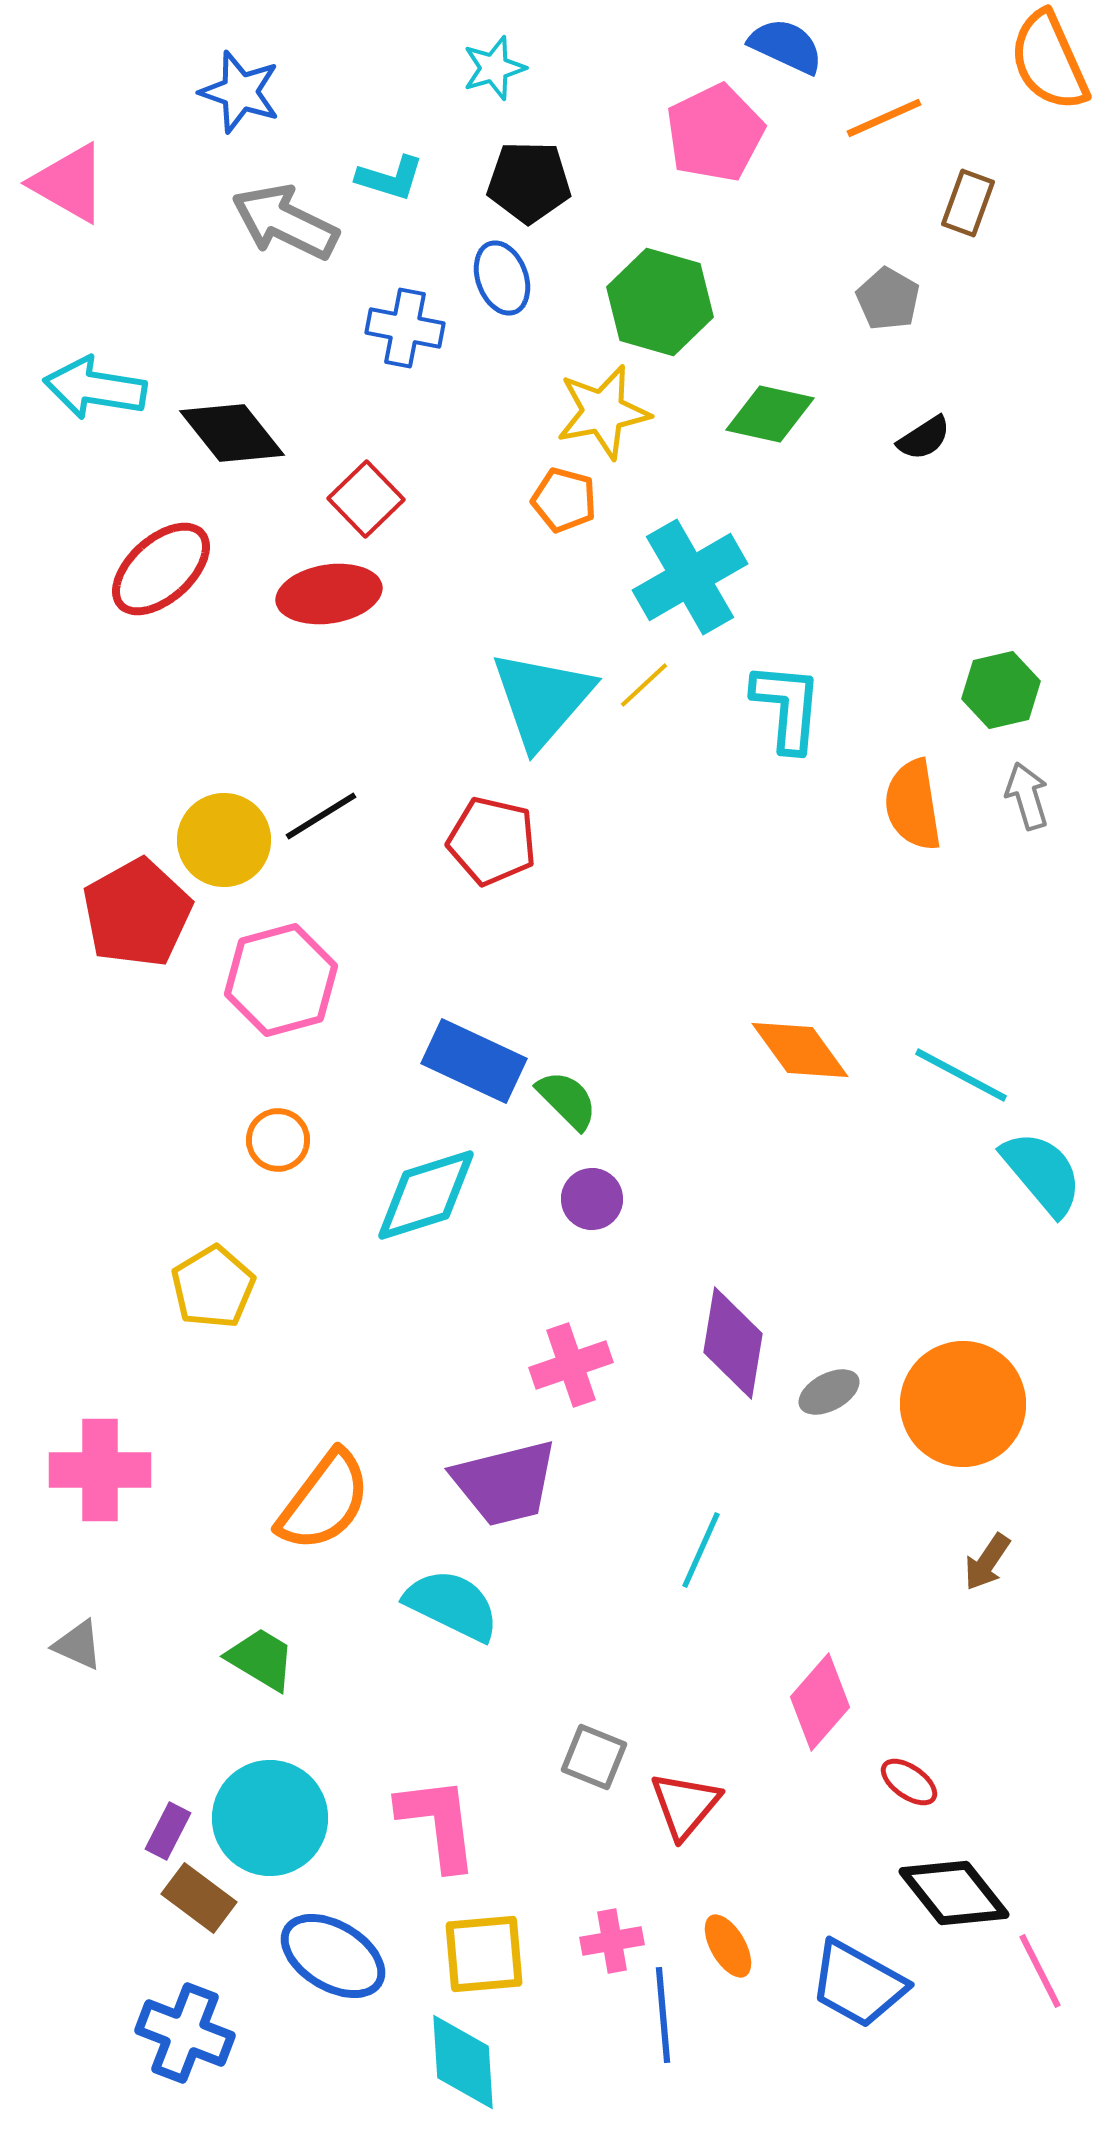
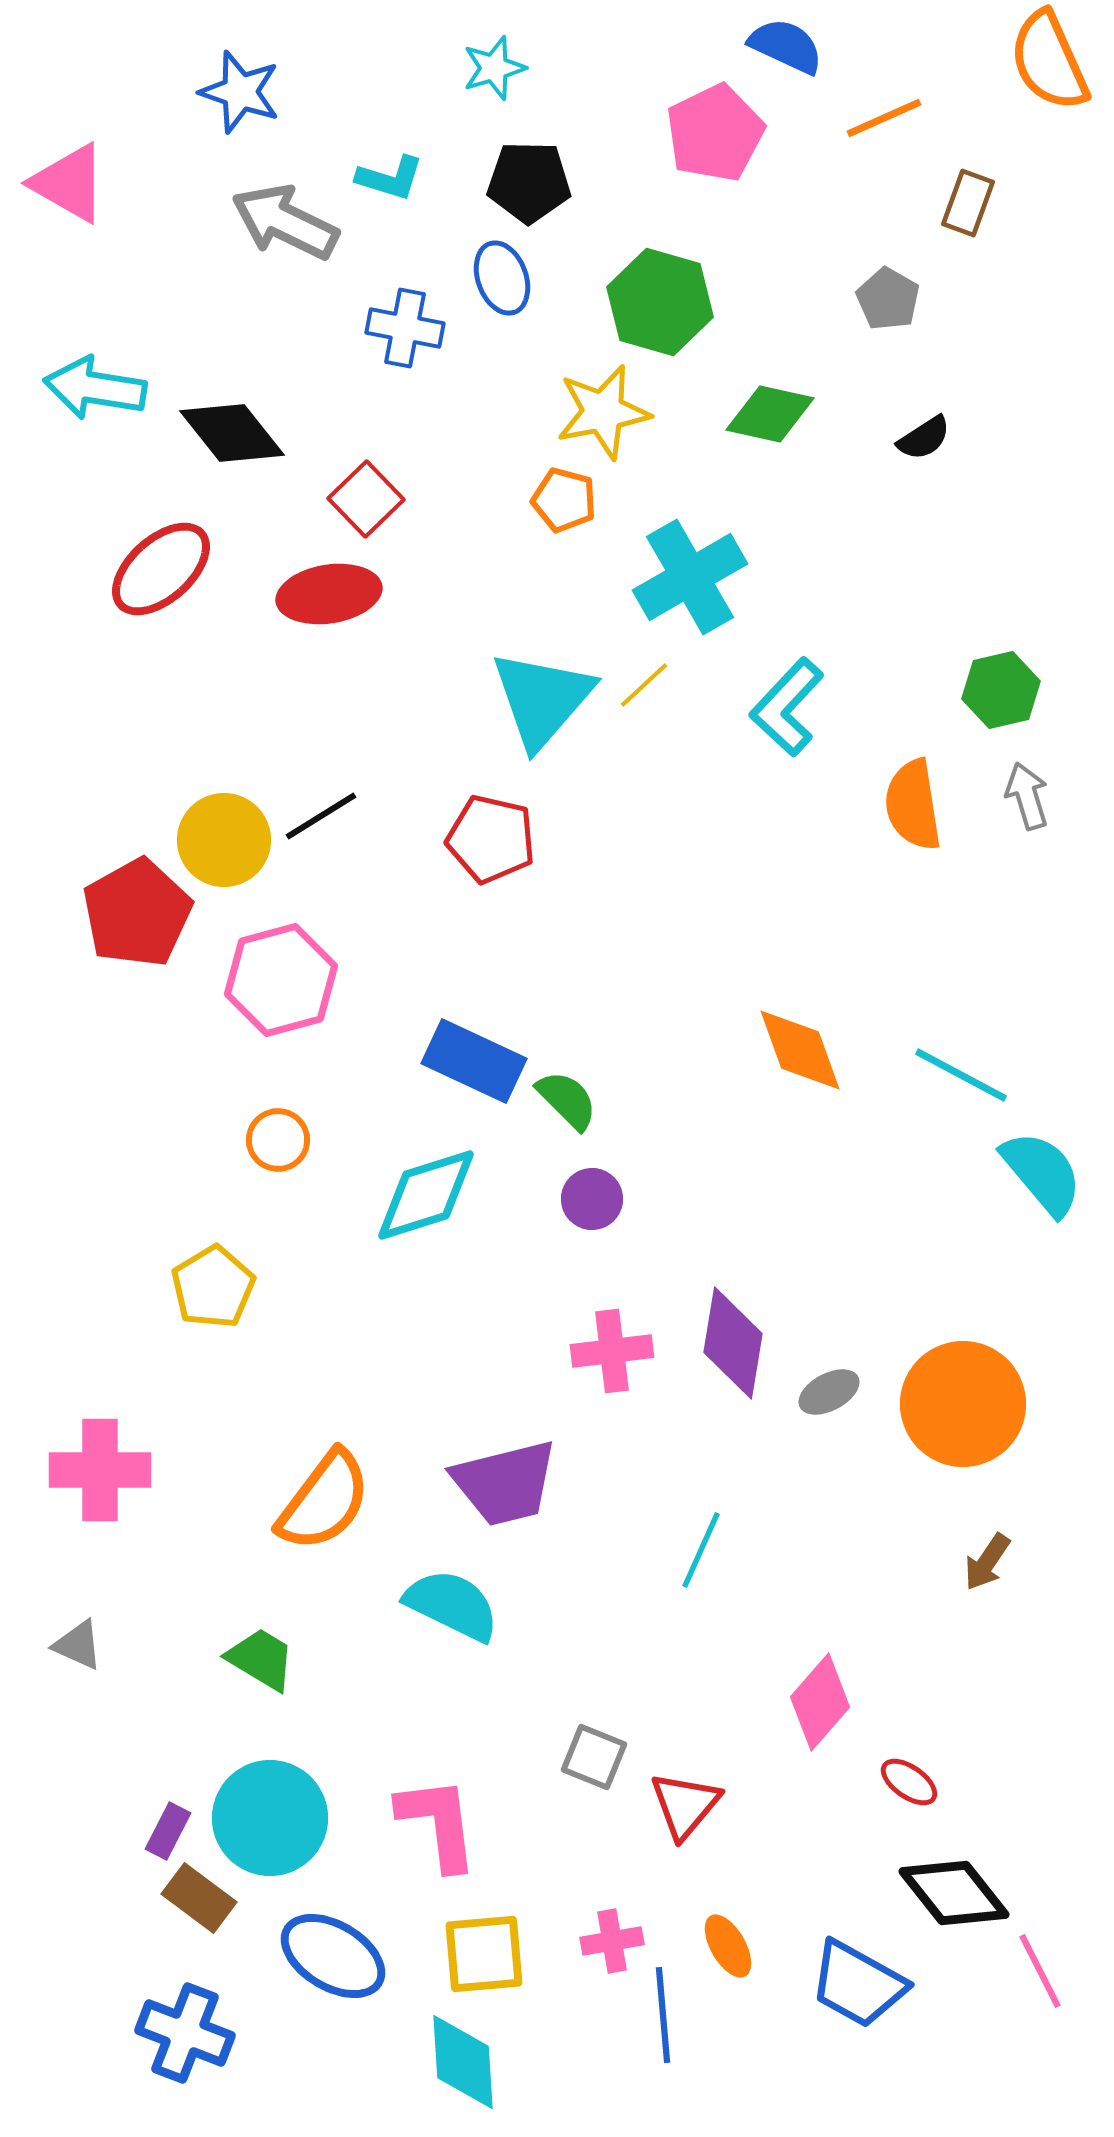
cyan L-shape at (787, 707): rotated 142 degrees counterclockwise
red pentagon at (492, 841): moved 1 px left, 2 px up
orange diamond at (800, 1050): rotated 16 degrees clockwise
pink cross at (571, 1365): moved 41 px right, 14 px up; rotated 12 degrees clockwise
